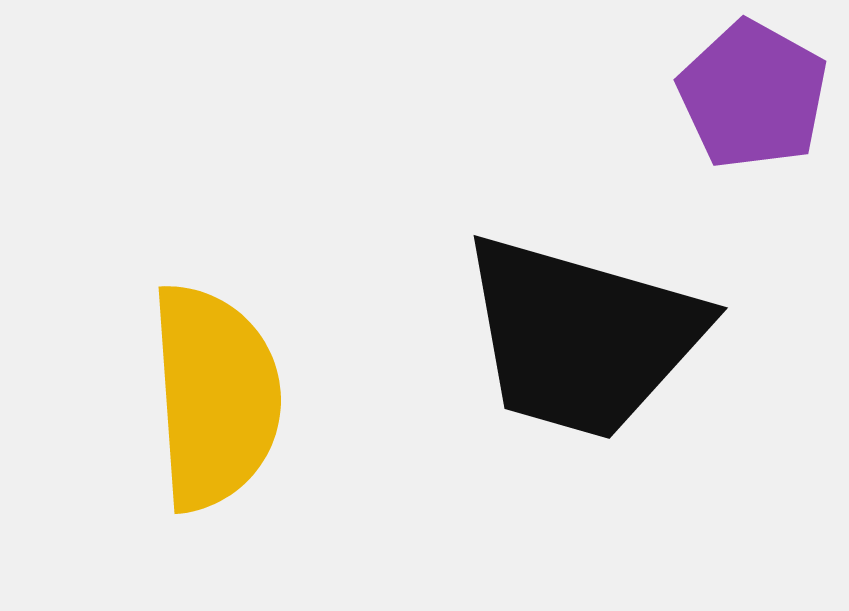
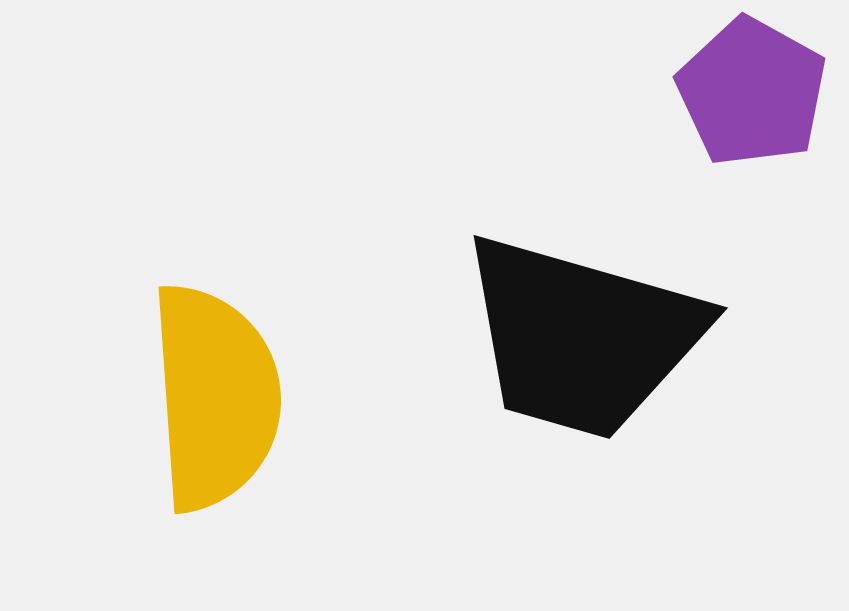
purple pentagon: moved 1 px left, 3 px up
